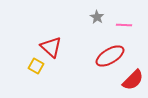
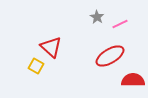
pink line: moved 4 px left, 1 px up; rotated 28 degrees counterclockwise
red semicircle: rotated 135 degrees counterclockwise
